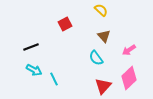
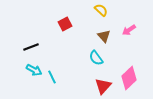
pink arrow: moved 20 px up
cyan line: moved 2 px left, 2 px up
